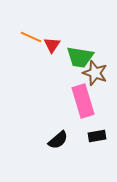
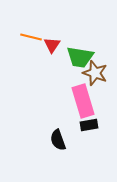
orange line: rotated 10 degrees counterclockwise
black rectangle: moved 8 px left, 11 px up
black semicircle: rotated 110 degrees clockwise
